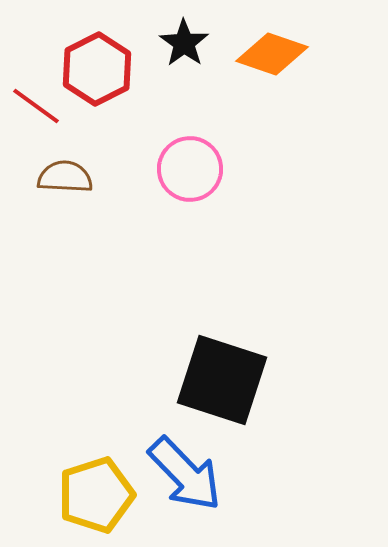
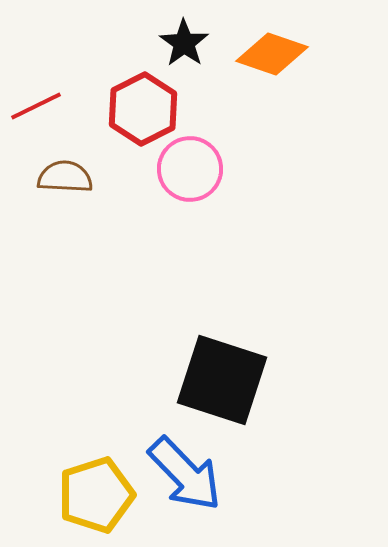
red hexagon: moved 46 px right, 40 px down
red line: rotated 62 degrees counterclockwise
